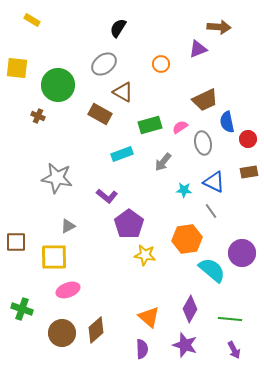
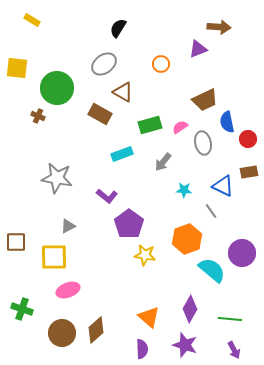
green circle at (58, 85): moved 1 px left, 3 px down
blue triangle at (214, 182): moved 9 px right, 4 px down
orange hexagon at (187, 239): rotated 12 degrees counterclockwise
